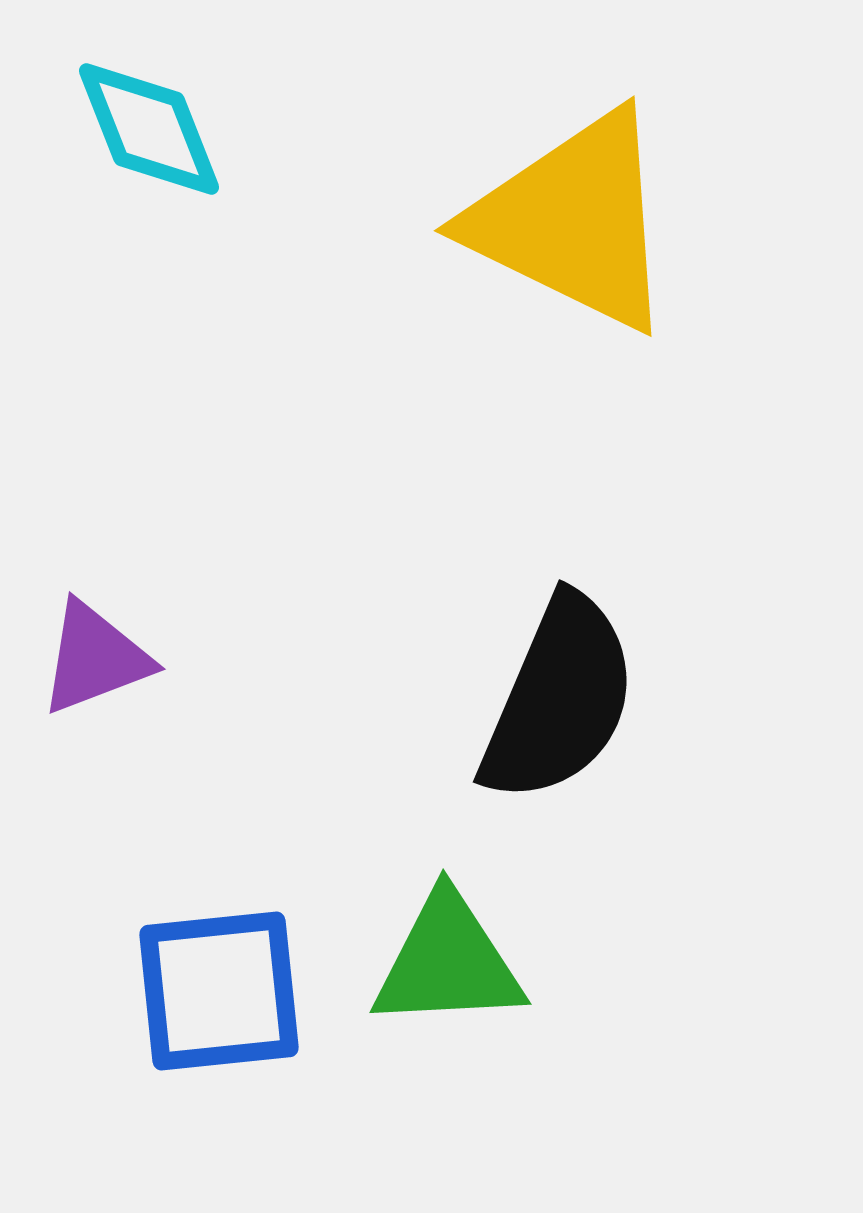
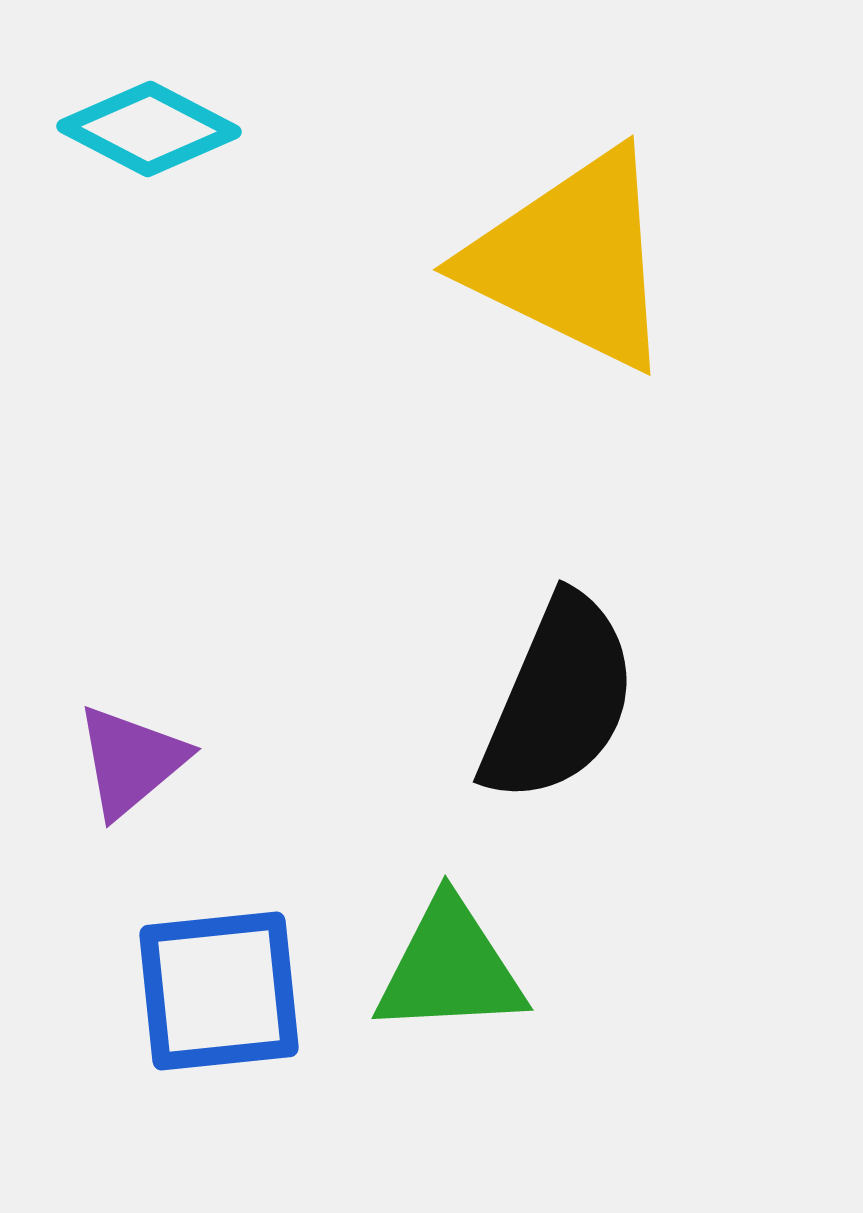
cyan diamond: rotated 41 degrees counterclockwise
yellow triangle: moved 1 px left, 39 px down
purple triangle: moved 36 px right, 103 px down; rotated 19 degrees counterclockwise
green triangle: moved 2 px right, 6 px down
